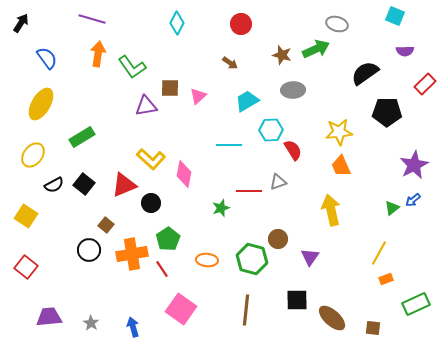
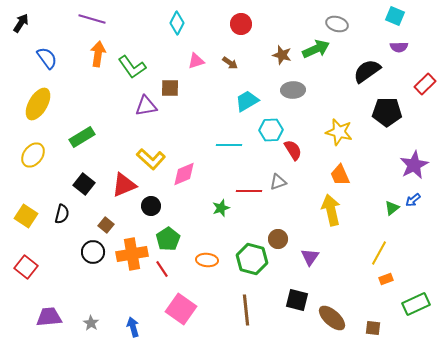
purple semicircle at (405, 51): moved 6 px left, 4 px up
black semicircle at (365, 73): moved 2 px right, 2 px up
pink triangle at (198, 96): moved 2 px left, 35 px up; rotated 24 degrees clockwise
yellow ellipse at (41, 104): moved 3 px left
yellow star at (339, 132): rotated 20 degrees clockwise
orange trapezoid at (341, 166): moved 1 px left, 9 px down
pink diamond at (184, 174): rotated 56 degrees clockwise
black semicircle at (54, 185): moved 8 px right, 29 px down; rotated 48 degrees counterclockwise
black circle at (151, 203): moved 3 px down
black circle at (89, 250): moved 4 px right, 2 px down
black square at (297, 300): rotated 15 degrees clockwise
brown line at (246, 310): rotated 12 degrees counterclockwise
